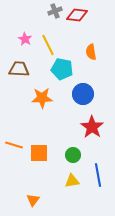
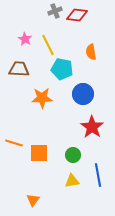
orange line: moved 2 px up
